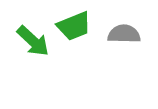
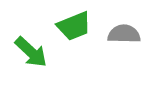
green arrow: moved 2 px left, 11 px down
